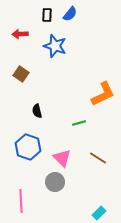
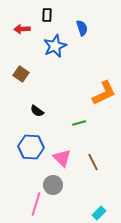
blue semicircle: moved 12 px right, 14 px down; rotated 56 degrees counterclockwise
red arrow: moved 2 px right, 5 px up
blue star: rotated 30 degrees clockwise
orange L-shape: moved 1 px right, 1 px up
black semicircle: rotated 40 degrees counterclockwise
blue hexagon: moved 3 px right; rotated 15 degrees counterclockwise
brown line: moved 5 px left, 4 px down; rotated 30 degrees clockwise
gray circle: moved 2 px left, 3 px down
pink line: moved 15 px right, 3 px down; rotated 20 degrees clockwise
